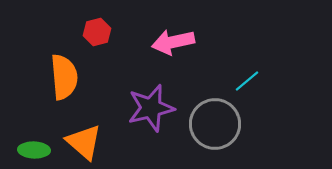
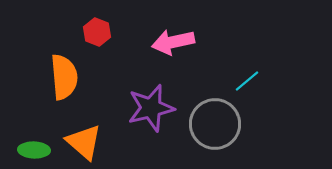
red hexagon: rotated 24 degrees counterclockwise
